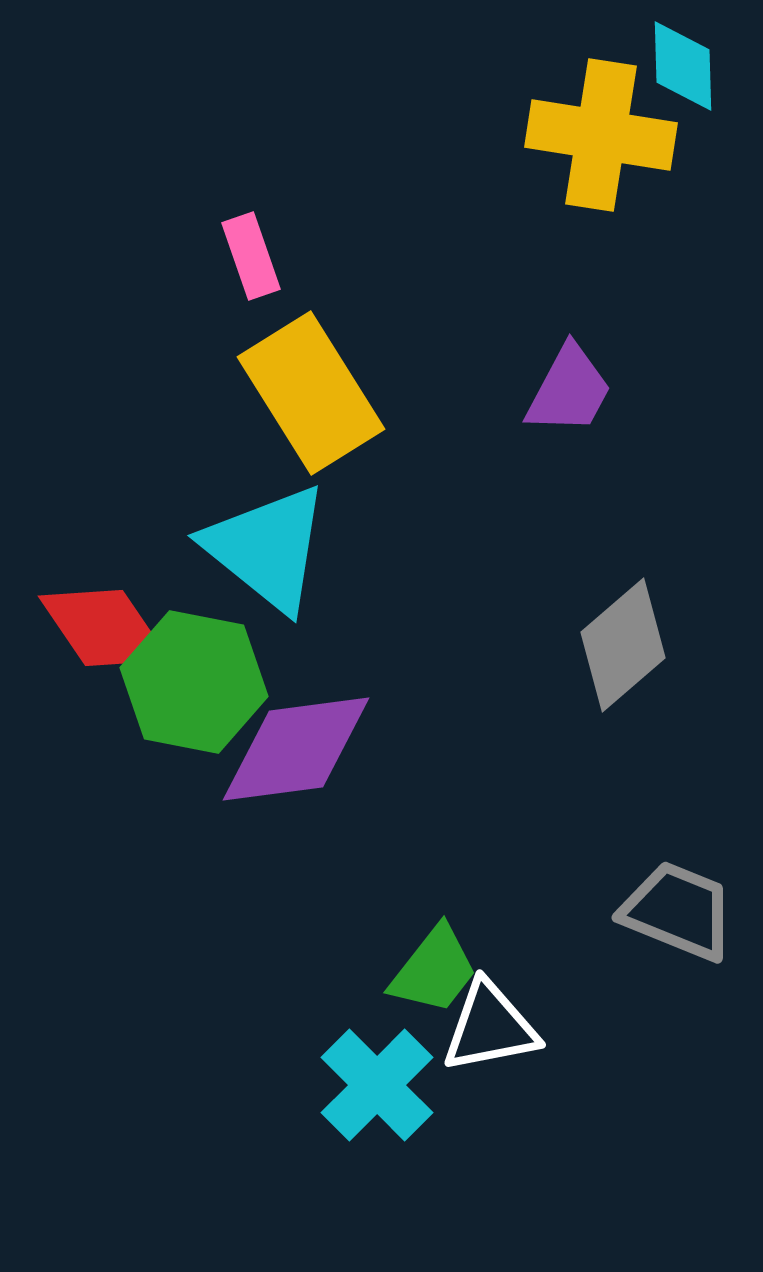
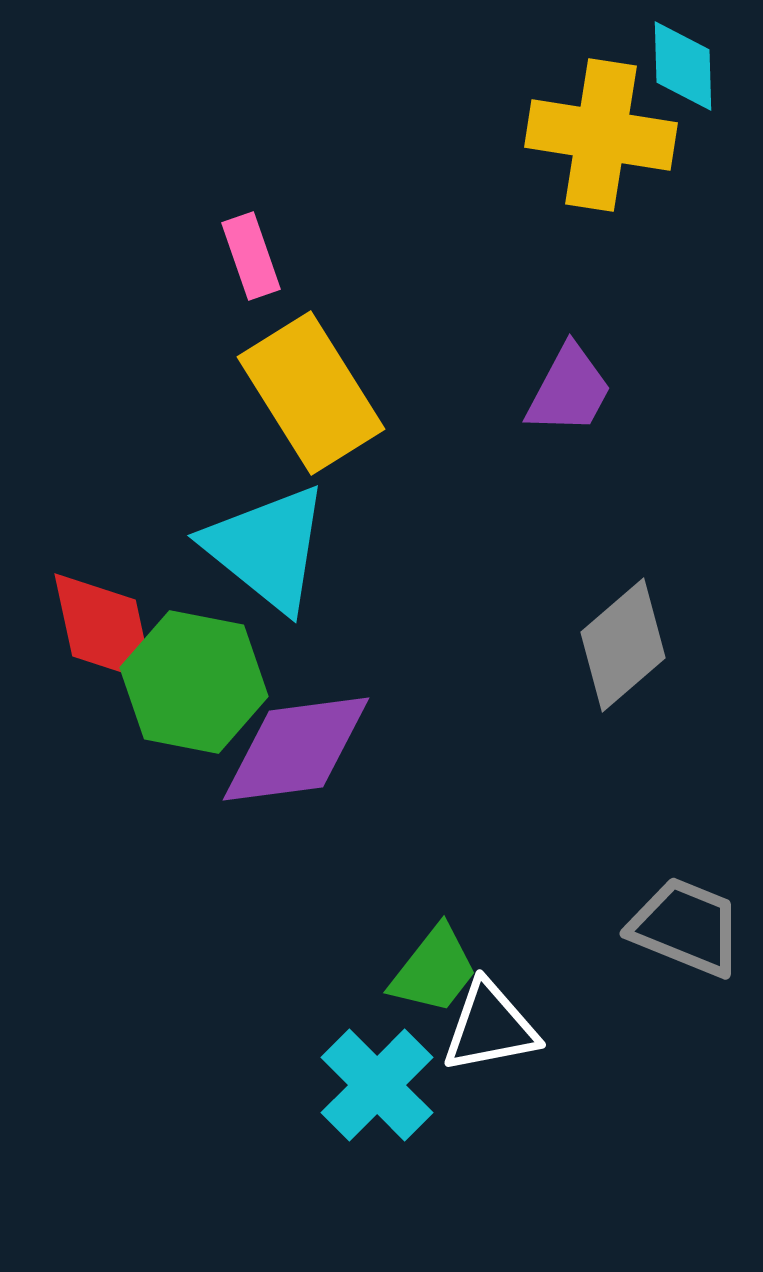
red diamond: rotated 22 degrees clockwise
gray trapezoid: moved 8 px right, 16 px down
